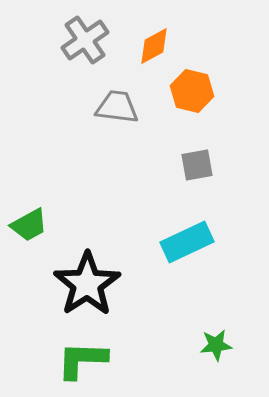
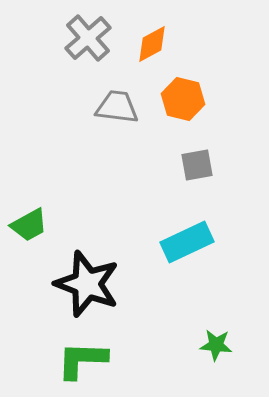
gray cross: moved 3 px right, 2 px up; rotated 6 degrees counterclockwise
orange diamond: moved 2 px left, 2 px up
orange hexagon: moved 9 px left, 8 px down
black star: rotated 18 degrees counterclockwise
green star: rotated 12 degrees clockwise
